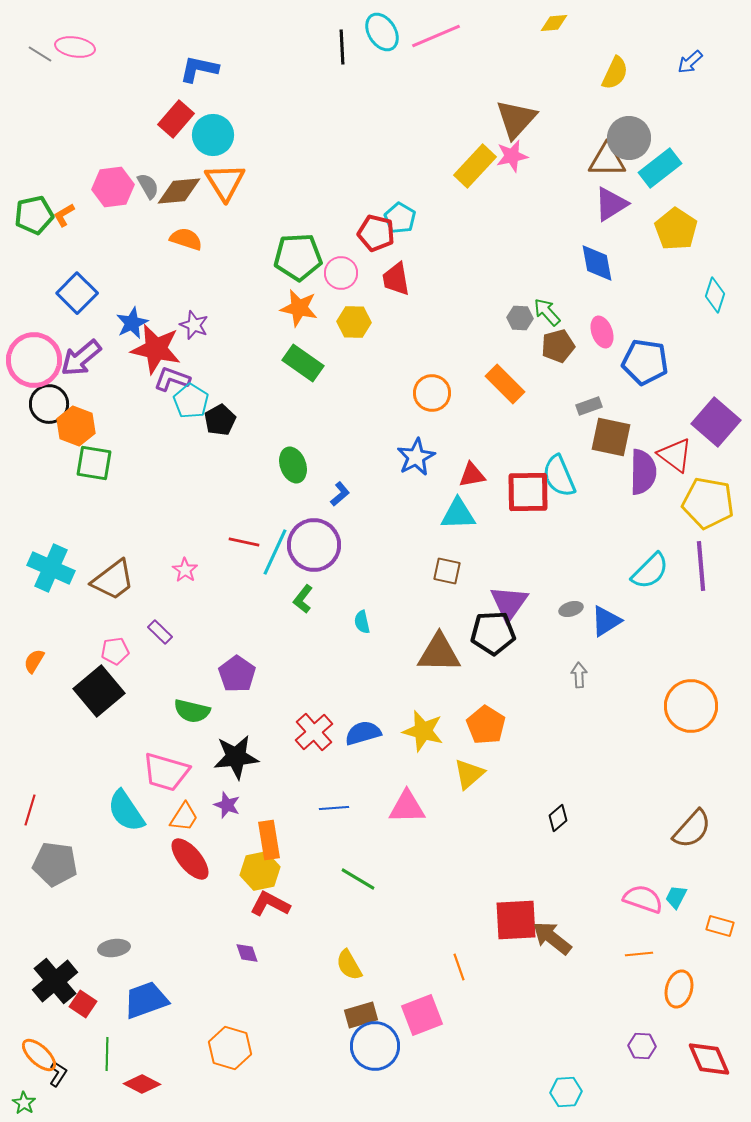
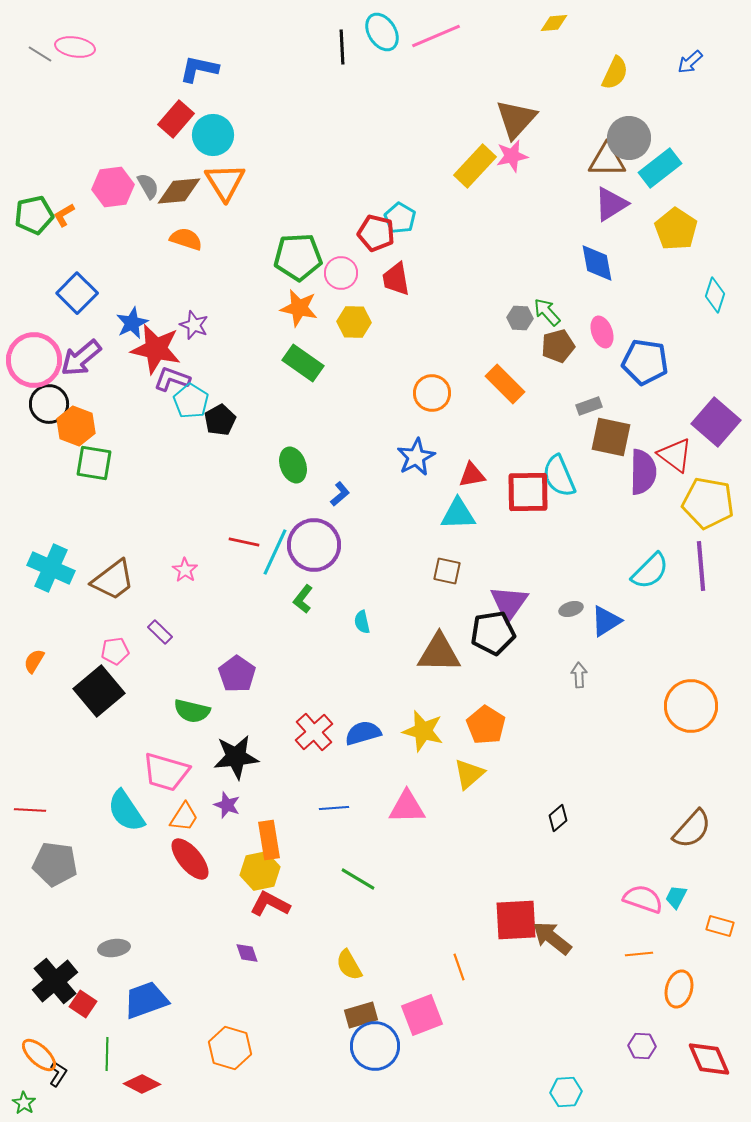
black pentagon at (493, 633): rotated 6 degrees counterclockwise
red line at (30, 810): rotated 76 degrees clockwise
